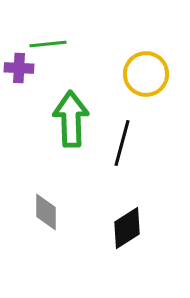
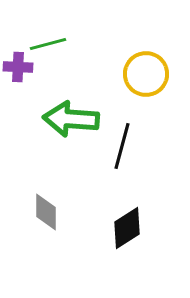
green line: rotated 9 degrees counterclockwise
purple cross: moved 1 px left, 1 px up
green arrow: rotated 84 degrees counterclockwise
black line: moved 3 px down
